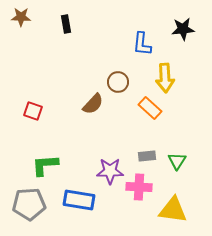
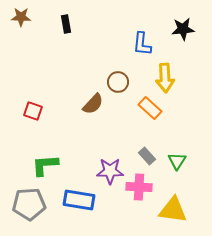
gray rectangle: rotated 54 degrees clockwise
